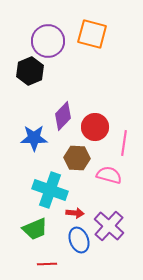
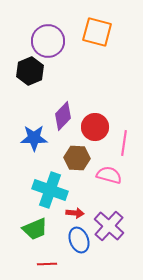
orange square: moved 5 px right, 2 px up
